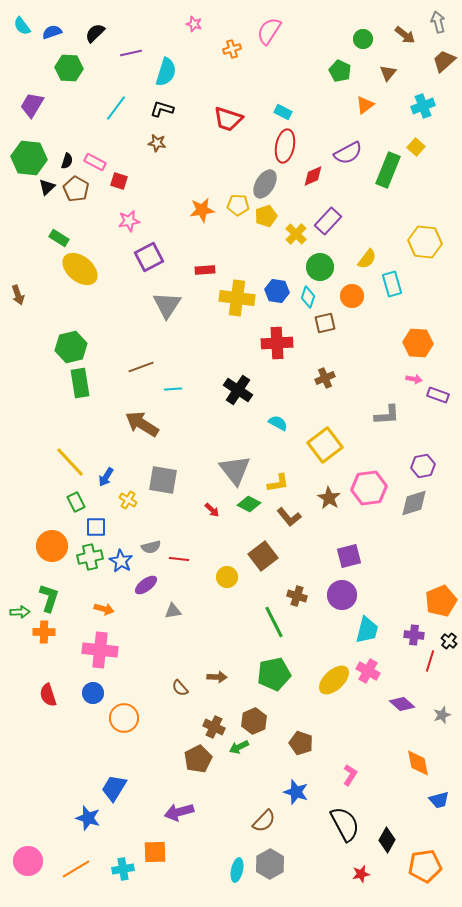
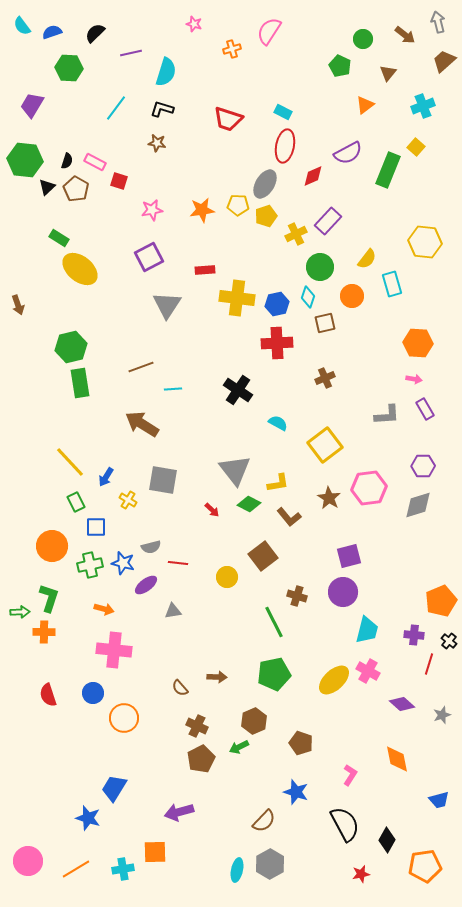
green pentagon at (340, 71): moved 5 px up
green hexagon at (29, 158): moved 4 px left, 2 px down
pink star at (129, 221): moved 23 px right, 11 px up
yellow cross at (296, 234): rotated 20 degrees clockwise
blue hexagon at (277, 291): moved 13 px down; rotated 20 degrees counterclockwise
brown arrow at (18, 295): moved 10 px down
purple rectangle at (438, 395): moved 13 px left, 14 px down; rotated 40 degrees clockwise
purple hexagon at (423, 466): rotated 10 degrees clockwise
gray diamond at (414, 503): moved 4 px right, 2 px down
green cross at (90, 557): moved 8 px down
red line at (179, 559): moved 1 px left, 4 px down
blue star at (121, 561): moved 2 px right, 2 px down; rotated 15 degrees counterclockwise
purple circle at (342, 595): moved 1 px right, 3 px up
pink cross at (100, 650): moved 14 px right
red line at (430, 661): moved 1 px left, 3 px down
brown cross at (214, 727): moved 17 px left, 1 px up
brown pentagon at (198, 759): moved 3 px right
orange diamond at (418, 763): moved 21 px left, 4 px up
